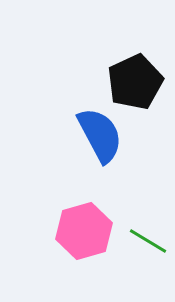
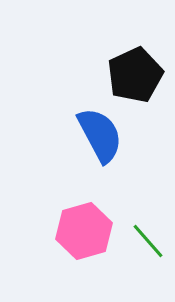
black pentagon: moved 7 px up
green line: rotated 18 degrees clockwise
